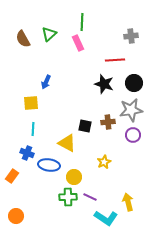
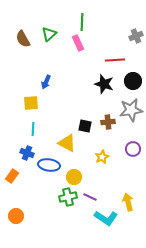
gray cross: moved 5 px right; rotated 16 degrees counterclockwise
black circle: moved 1 px left, 2 px up
purple circle: moved 14 px down
yellow star: moved 2 px left, 5 px up
green cross: rotated 12 degrees counterclockwise
